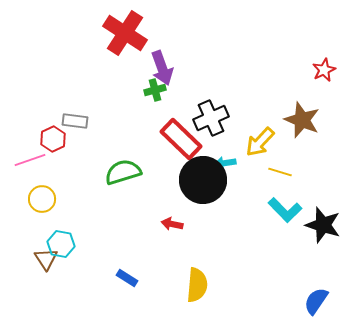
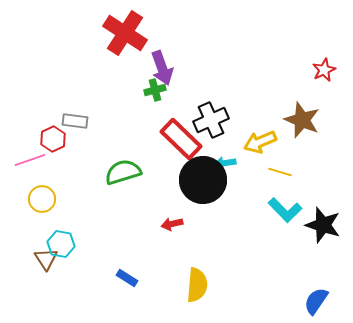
black cross: moved 2 px down
yellow arrow: rotated 24 degrees clockwise
red arrow: rotated 25 degrees counterclockwise
